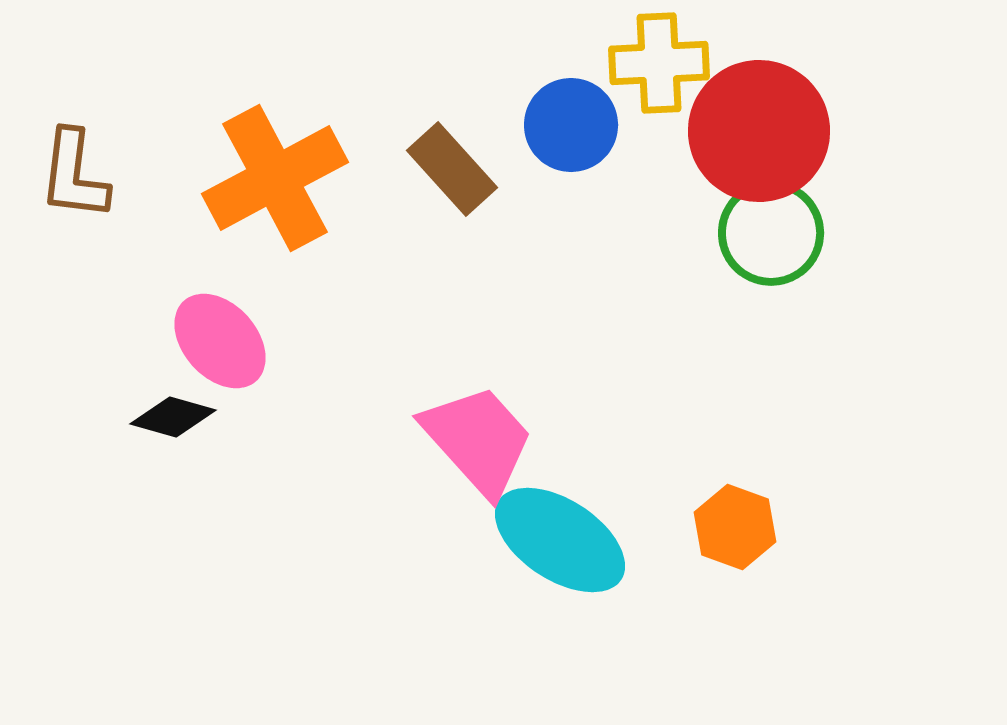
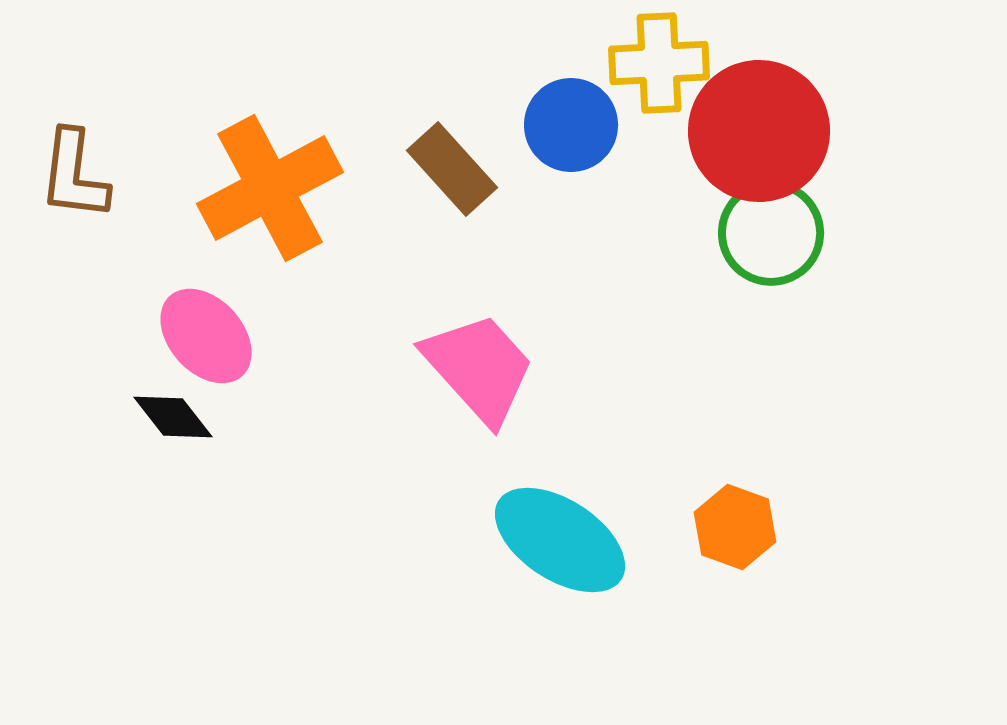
orange cross: moved 5 px left, 10 px down
pink ellipse: moved 14 px left, 5 px up
black diamond: rotated 36 degrees clockwise
pink trapezoid: moved 1 px right, 72 px up
